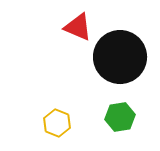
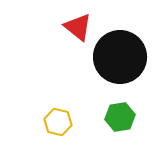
red triangle: rotated 16 degrees clockwise
yellow hexagon: moved 1 px right, 1 px up; rotated 8 degrees counterclockwise
